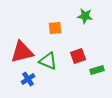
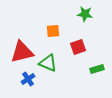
green star: moved 2 px up
orange square: moved 2 px left, 3 px down
red square: moved 9 px up
green triangle: moved 2 px down
green rectangle: moved 1 px up
